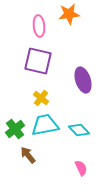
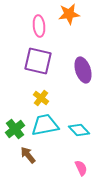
purple ellipse: moved 10 px up
